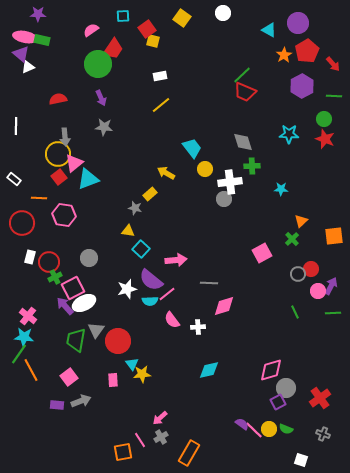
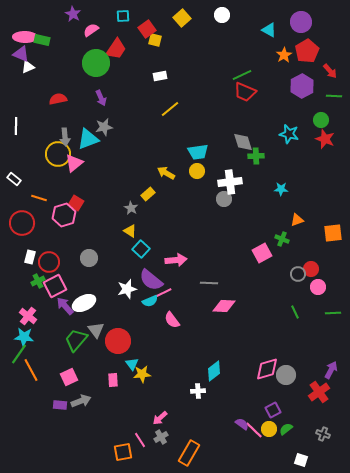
white circle at (223, 13): moved 1 px left, 2 px down
purple star at (38, 14): moved 35 px right; rotated 28 degrees clockwise
yellow square at (182, 18): rotated 12 degrees clockwise
purple circle at (298, 23): moved 3 px right, 1 px up
pink ellipse at (25, 37): rotated 10 degrees counterclockwise
yellow square at (153, 41): moved 2 px right, 1 px up
red trapezoid at (113, 49): moved 3 px right
purple triangle at (21, 54): rotated 18 degrees counterclockwise
green circle at (98, 64): moved 2 px left, 1 px up
red arrow at (333, 64): moved 3 px left, 7 px down
green line at (242, 75): rotated 18 degrees clockwise
yellow line at (161, 105): moved 9 px right, 4 px down
green circle at (324, 119): moved 3 px left, 1 px down
gray star at (104, 127): rotated 18 degrees counterclockwise
cyan star at (289, 134): rotated 12 degrees clockwise
cyan trapezoid at (192, 148): moved 6 px right, 4 px down; rotated 120 degrees clockwise
green cross at (252, 166): moved 4 px right, 10 px up
yellow circle at (205, 169): moved 8 px left, 2 px down
red square at (59, 177): moved 17 px right, 26 px down; rotated 21 degrees counterclockwise
cyan triangle at (88, 179): moved 40 px up
yellow rectangle at (150, 194): moved 2 px left
orange line at (39, 198): rotated 14 degrees clockwise
gray star at (135, 208): moved 4 px left; rotated 16 degrees clockwise
pink hexagon at (64, 215): rotated 25 degrees counterclockwise
orange triangle at (301, 221): moved 4 px left, 1 px up; rotated 24 degrees clockwise
yellow triangle at (128, 231): moved 2 px right; rotated 24 degrees clockwise
orange square at (334, 236): moved 1 px left, 3 px up
green cross at (292, 239): moved 10 px left; rotated 24 degrees counterclockwise
green cross at (55, 277): moved 17 px left, 4 px down
purple arrow at (331, 286): moved 84 px down
pink square at (73, 288): moved 18 px left, 2 px up
pink circle at (318, 291): moved 4 px up
pink line at (167, 294): moved 4 px left, 1 px up; rotated 12 degrees clockwise
cyan semicircle at (150, 301): rotated 21 degrees counterclockwise
pink diamond at (224, 306): rotated 20 degrees clockwise
white cross at (198, 327): moved 64 px down
gray triangle at (96, 330): rotated 12 degrees counterclockwise
green trapezoid at (76, 340): rotated 30 degrees clockwise
cyan diamond at (209, 370): moved 5 px right, 1 px down; rotated 25 degrees counterclockwise
pink diamond at (271, 370): moved 4 px left, 1 px up
pink square at (69, 377): rotated 12 degrees clockwise
gray circle at (286, 388): moved 13 px up
red cross at (320, 398): moved 1 px left, 6 px up
purple square at (278, 402): moved 5 px left, 8 px down
purple rectangle at (57, 405): moved 3 px right
green semicircle at (286, 429): rotated 120 degrees clockwise
